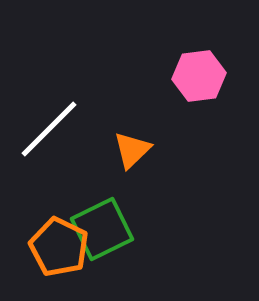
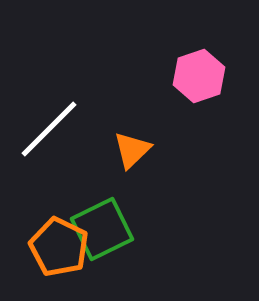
pink hexagon: rotated 12 degrees counterclockwise
